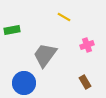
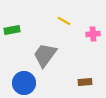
yellow line: moved 4 px down
pink cross: moved 6 px right, 11 px up; rotated 16 degrees clockwise
brown rectangle: rotated 64 degrees counterclockwise
